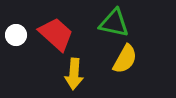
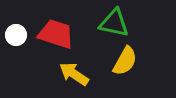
red trapezoid: rotated 24 degrees counterclockwise
yellow semicircle: moved 2 px down
yellow arrow: rotated 120 degrees clockwise
